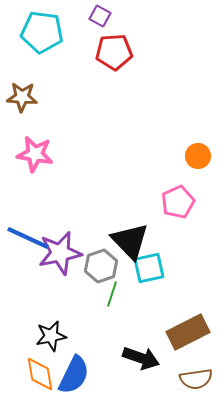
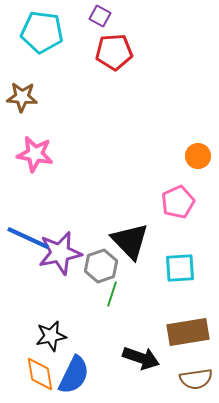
cyan square: moved 31 px right; rotated 8 degrees clockwise
brown rectangle: rotated 18 degrees clockwise
